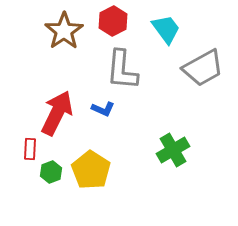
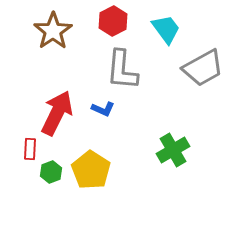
brown star: moved 11 px left
